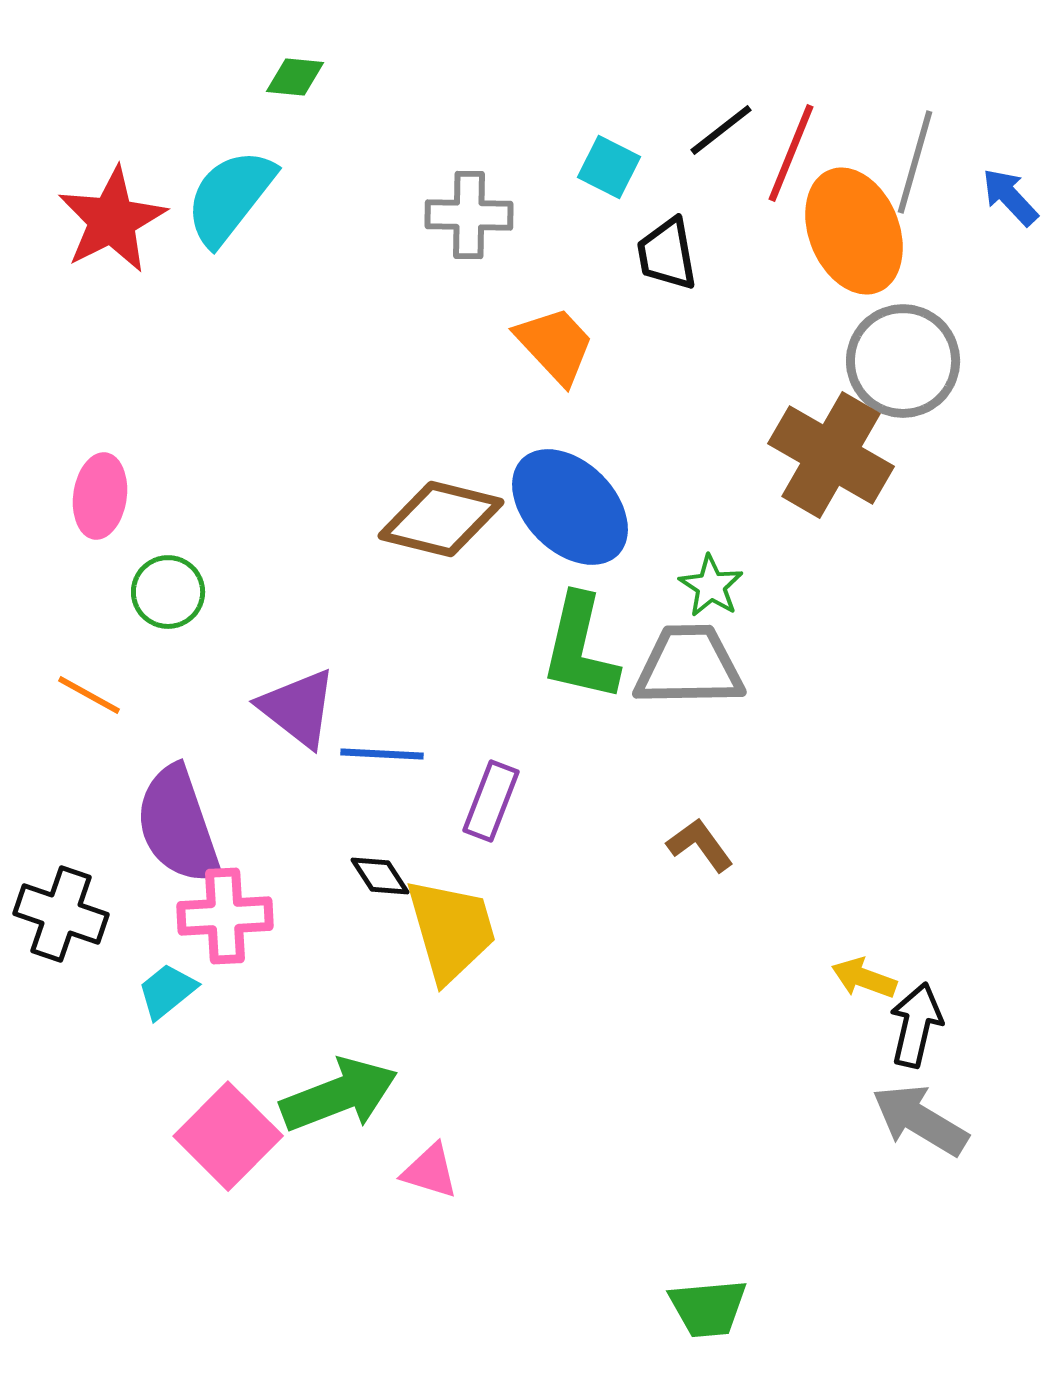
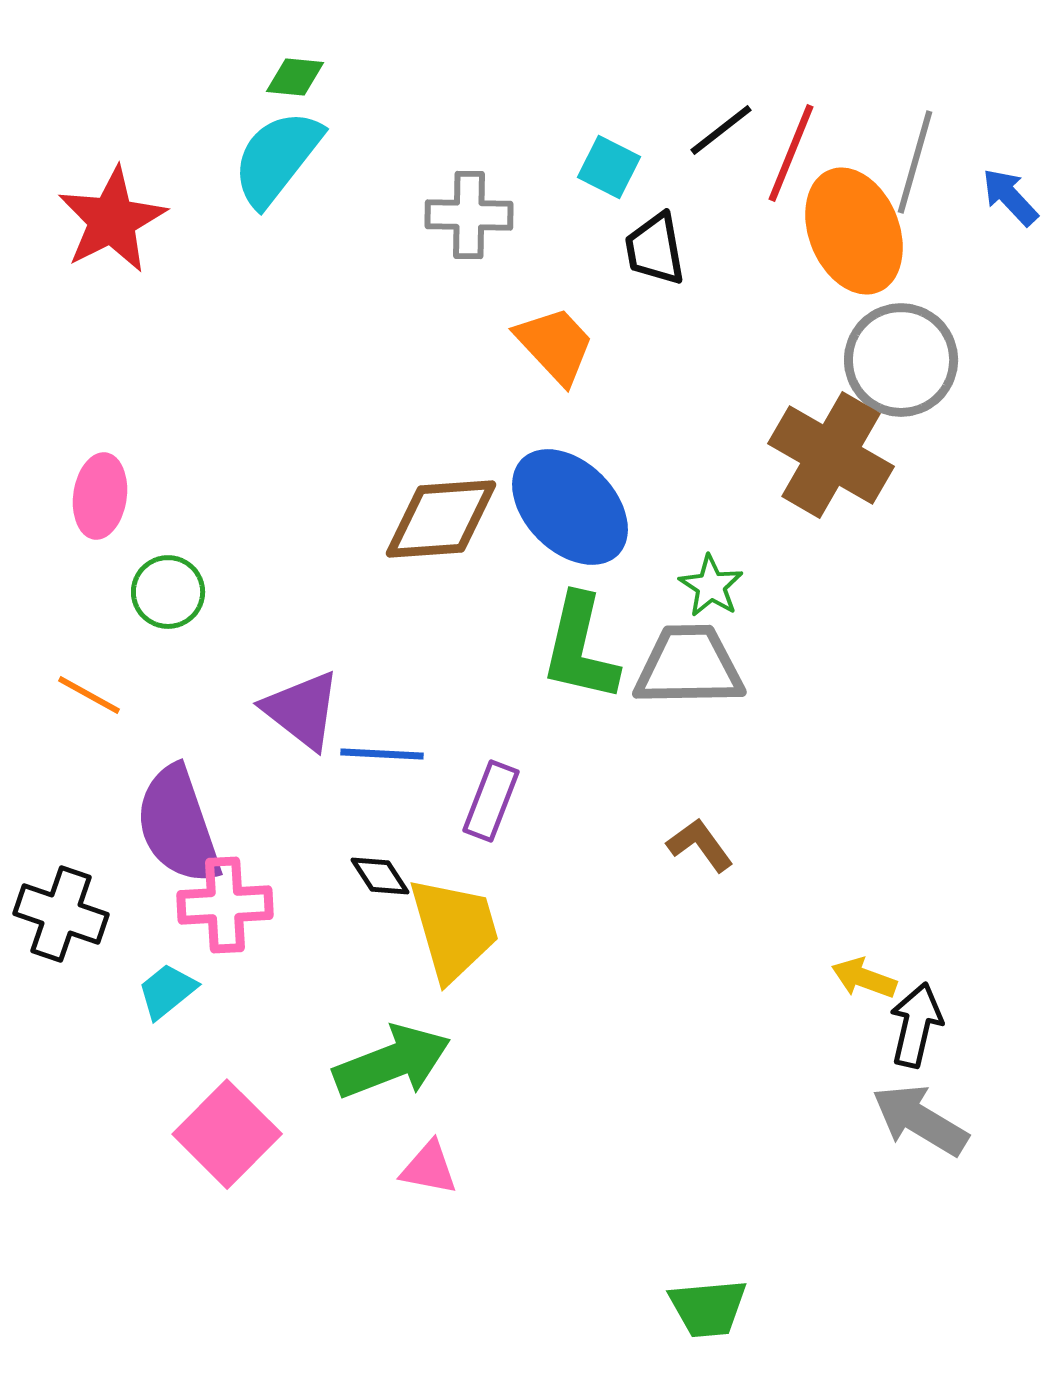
cyan semicircle: moved 47 px right, 39 px up
black trapezoid: moved 12 px left, 5 px up
gray circle: moved 2 px left, 1 px up
brown diamond: rotated 18 degrees counterclockwise
purple triangle: moved 4 px right, 2 px down
pink cross: moved 11 px up
yellow trapezoid: moved 3 px right, 1 px up
green arrow: moved 53 px right, 33 px up
pink square: moved 1 px left, 2 px up
pink triangle: moved 1 px left, 3 px up; rotated 6 degrees counterclockwise
